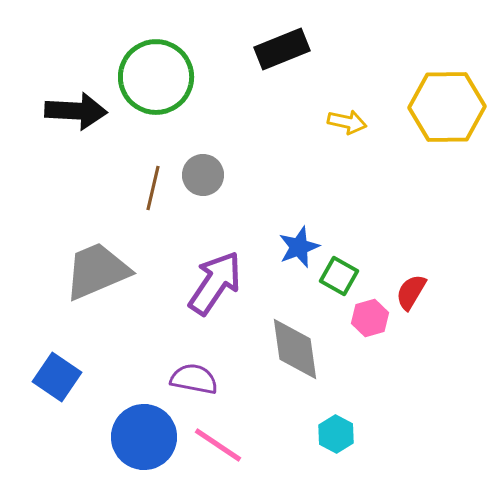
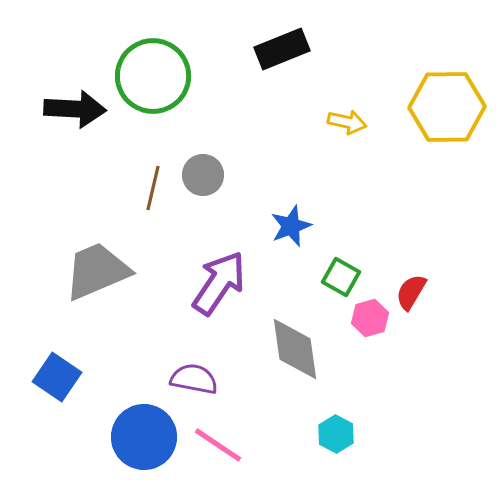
green circle: moved 3 px left, 1 px up
black arrow: moved 1 px left, 2 px up
blue star: moved 8 px left, 21 px up
green square: moved 2 px right, 1 px down
purple arrow: moved 4 px right
